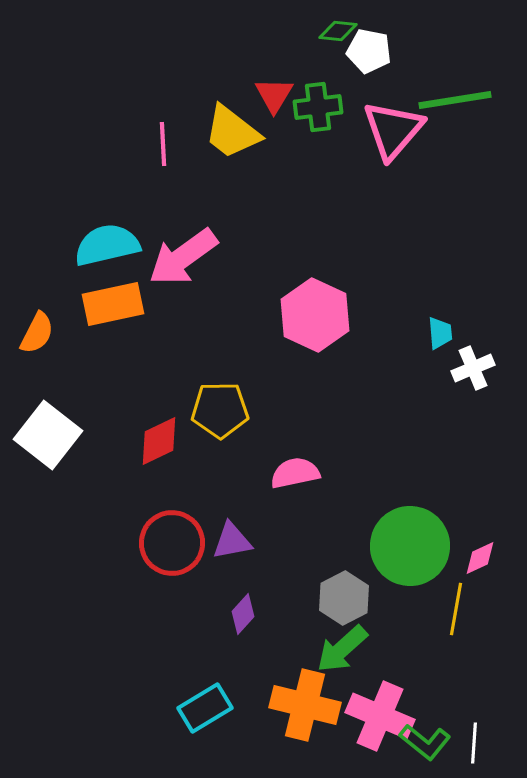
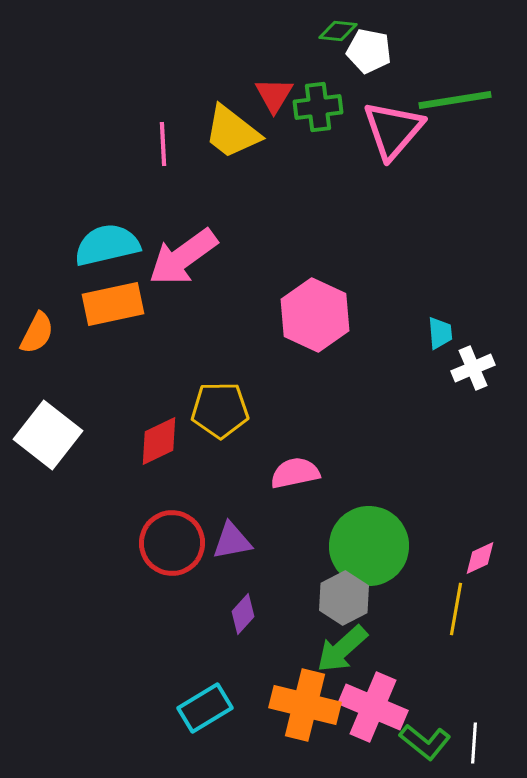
green circle: moved 41 px left
pink cross: moved 7 px left, 9 px up
